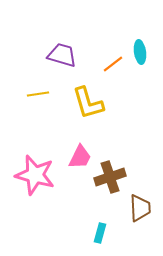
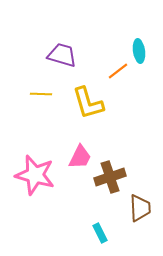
cyan ellipse: moved 1 px left, 1 px up
orange line: moved 5 px right, 7 px down
yellow line: moved 3 px right; rotated 10 degrees clockwise
cyan rectangle: rotated 42 degrees counterclockwise
